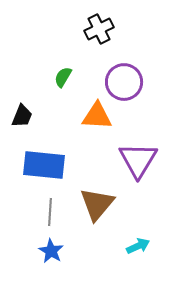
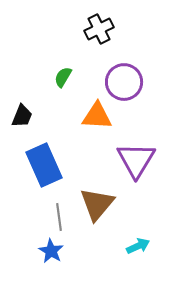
purple triangle: moved 2 px left
blue rectangle: rotated 60 degrees clockwise
gray line: moved 9 px right, 5 px down; rotated 12 degrees counterclockwise
